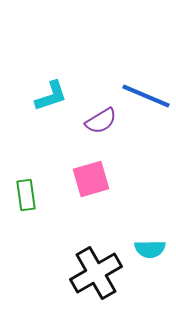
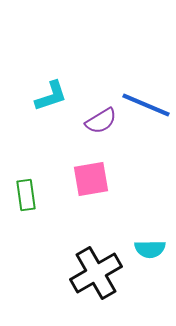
blue line: moved 9 px down
pink square: rotated 6 degrees clockwise
